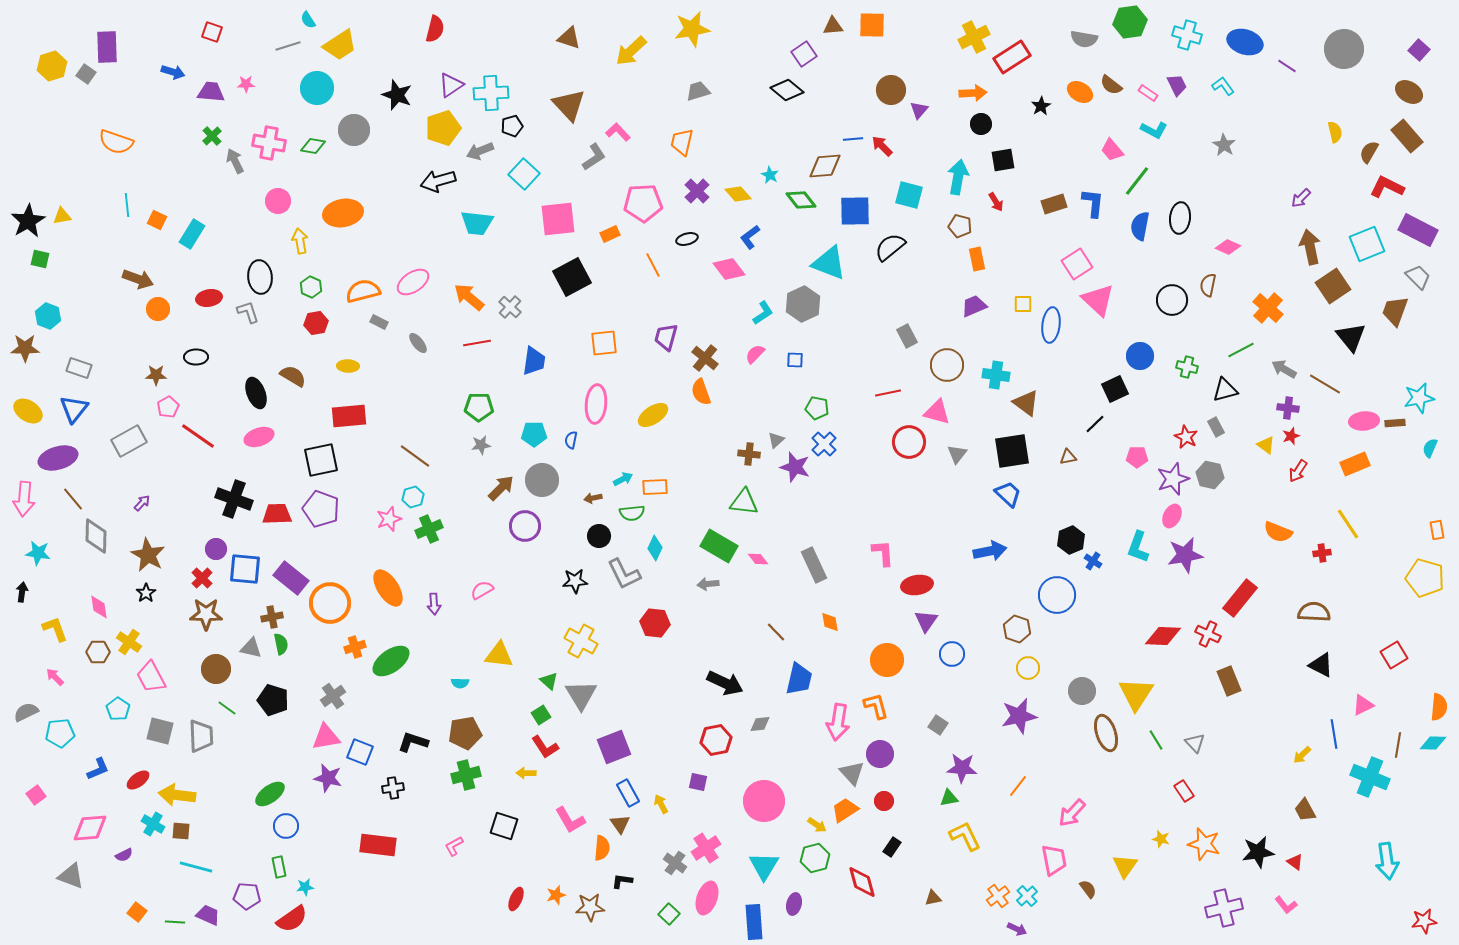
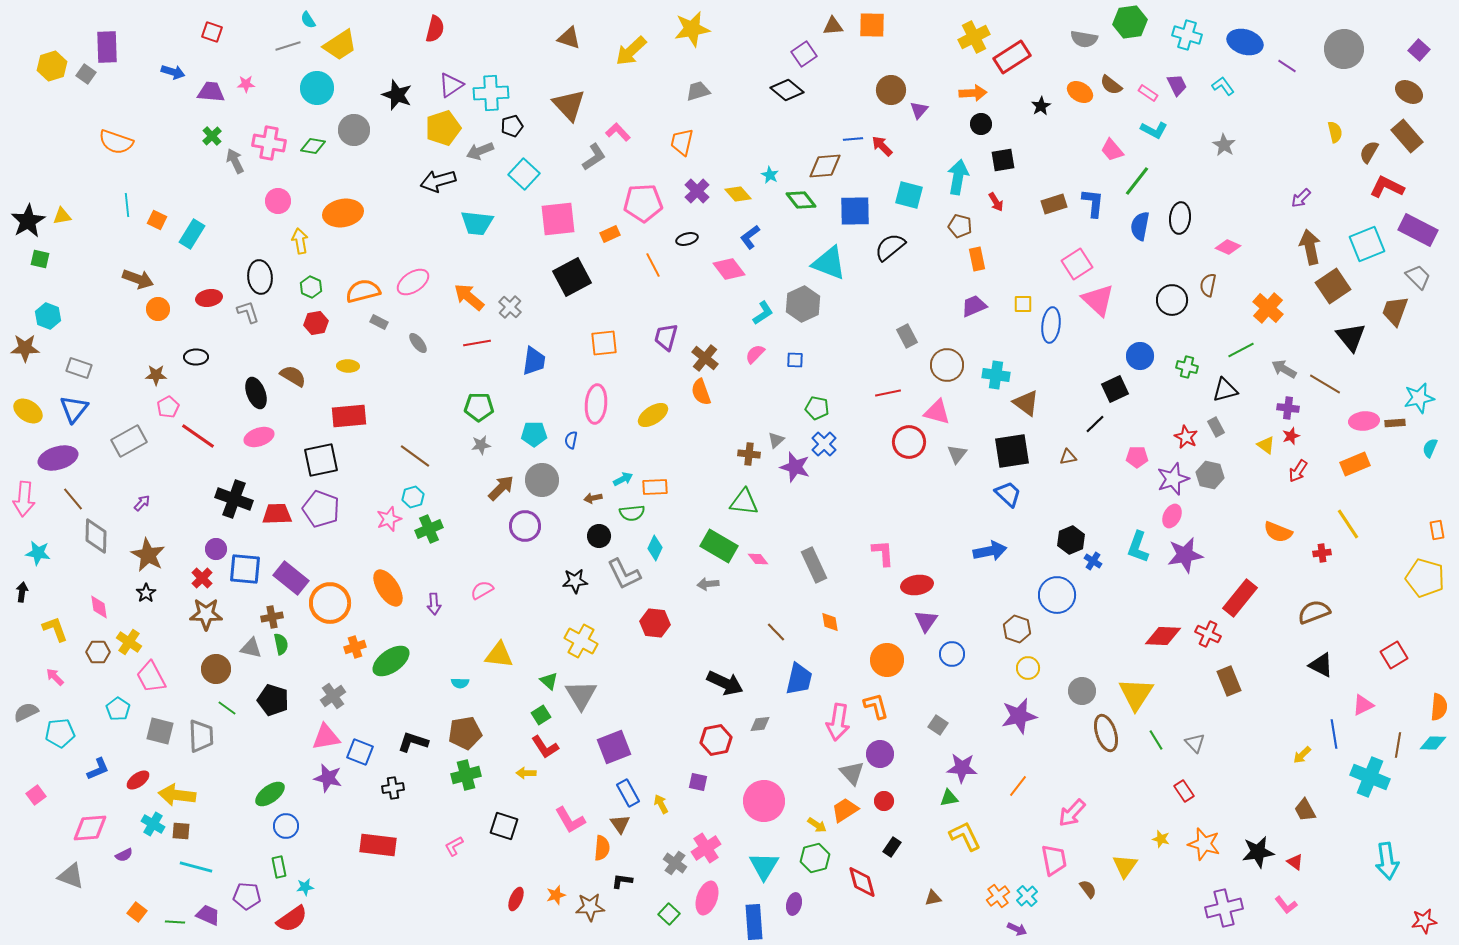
brown semicircle at (1314, 612): rotated 24 degrees counterclockwise
